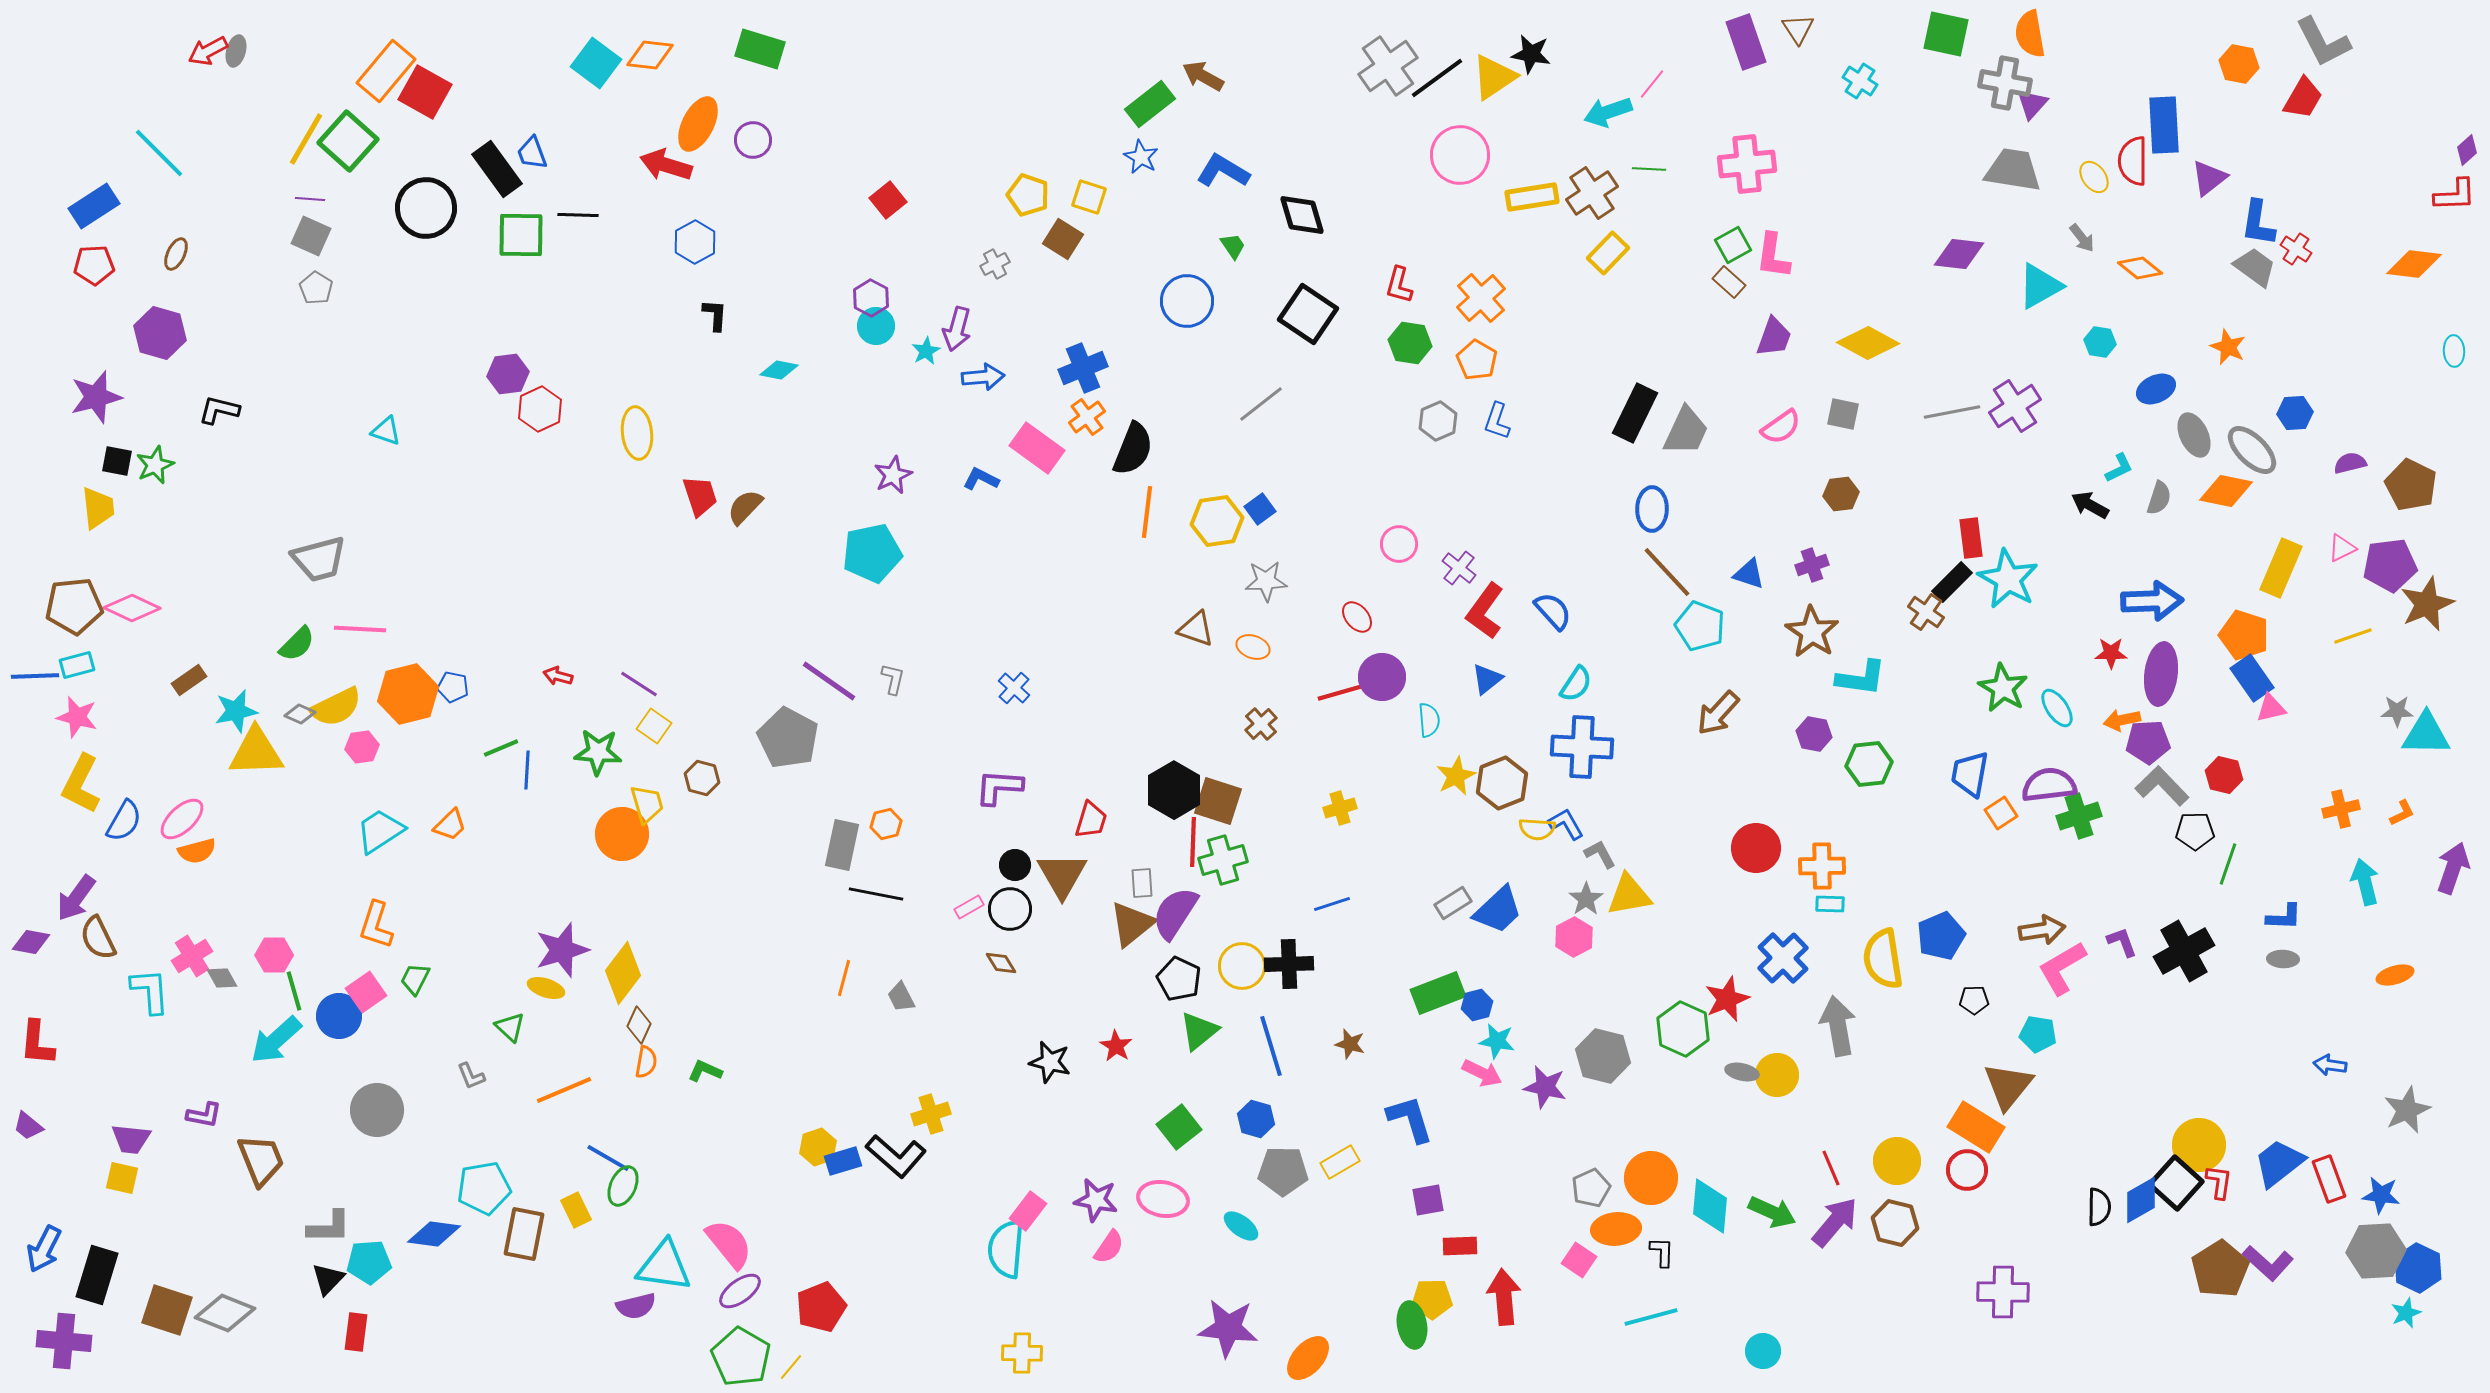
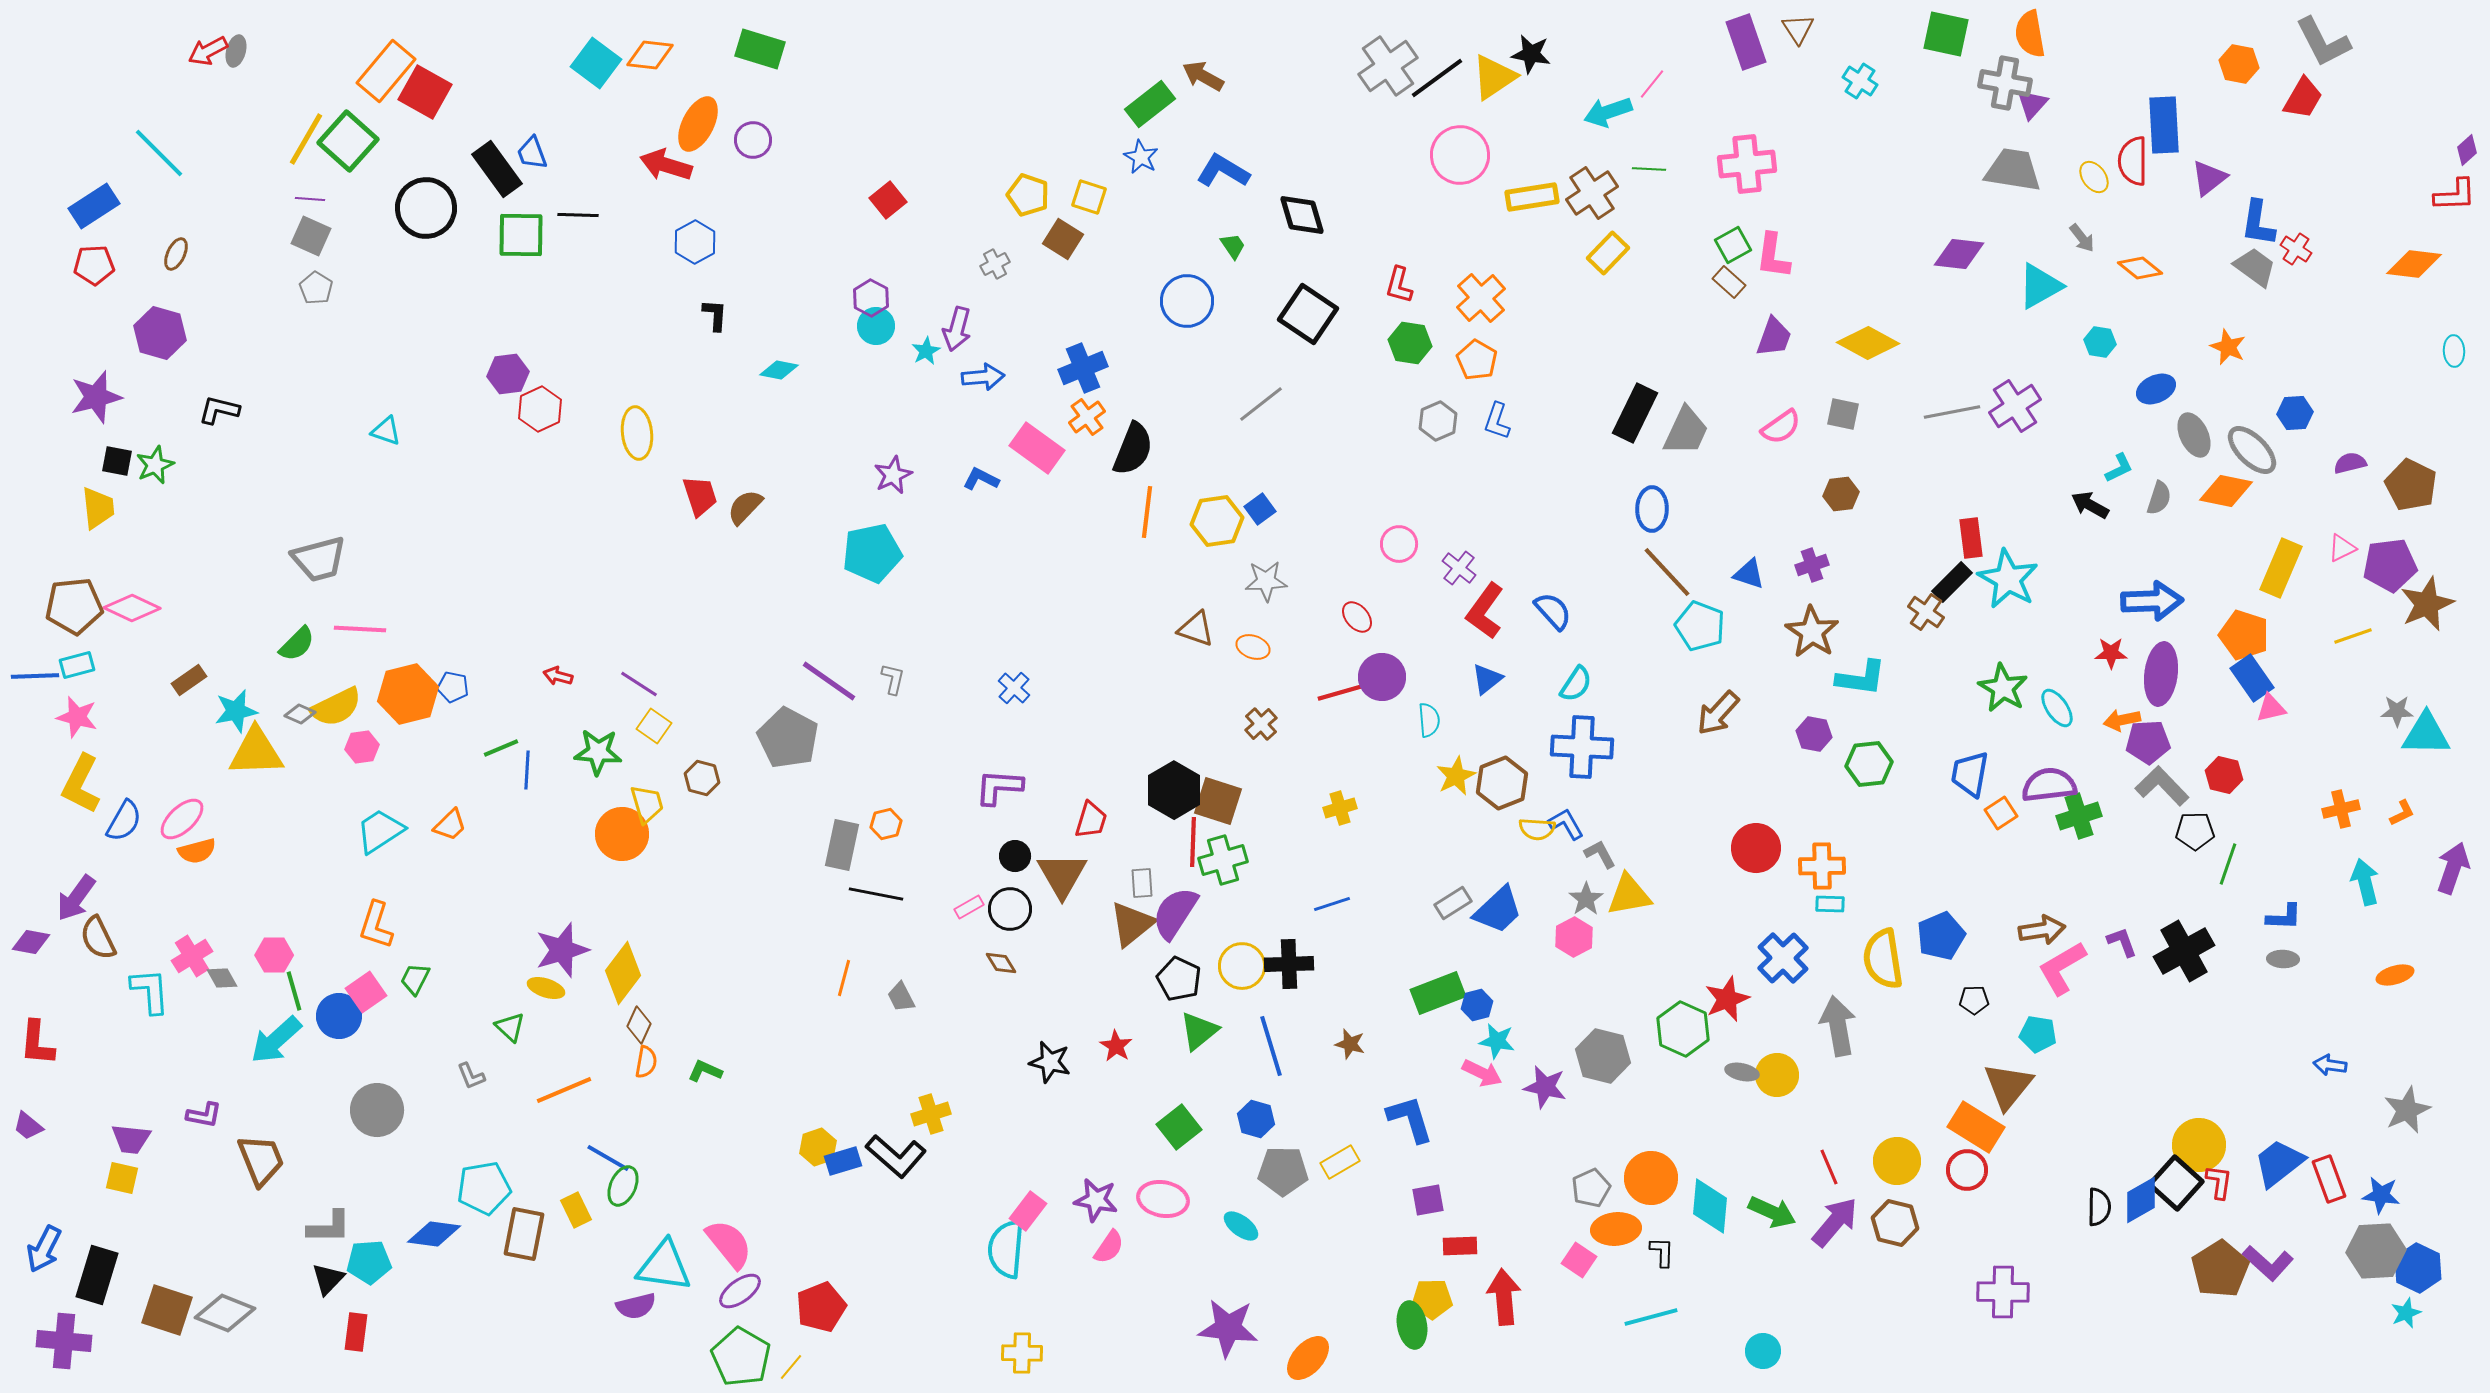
black circle at (1015, 865): moved 9 px up
red line at (1831, 1168): moved 2 px left, 1 px up
